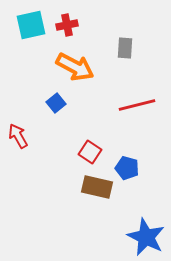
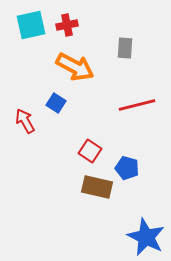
blue square: rotated 18 degrees counterclockwise
red arrow: moved 7 px right, 15 px up
red square: moved 1 px up
